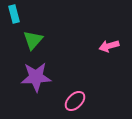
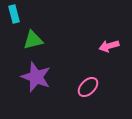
green triangle: rotated 35 degrees clockwise
purple star: rotated 24 degrees clockwise
pink ellipse: moved 13 px right, 14 px up
